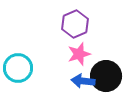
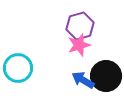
purple hexagon: moved 5 px right, 2 px down; rotated 8 degrees clockwise
pink star: moved 9 px up
blue arrow: moved 1 px up; rotated 25 degrees clockwise
